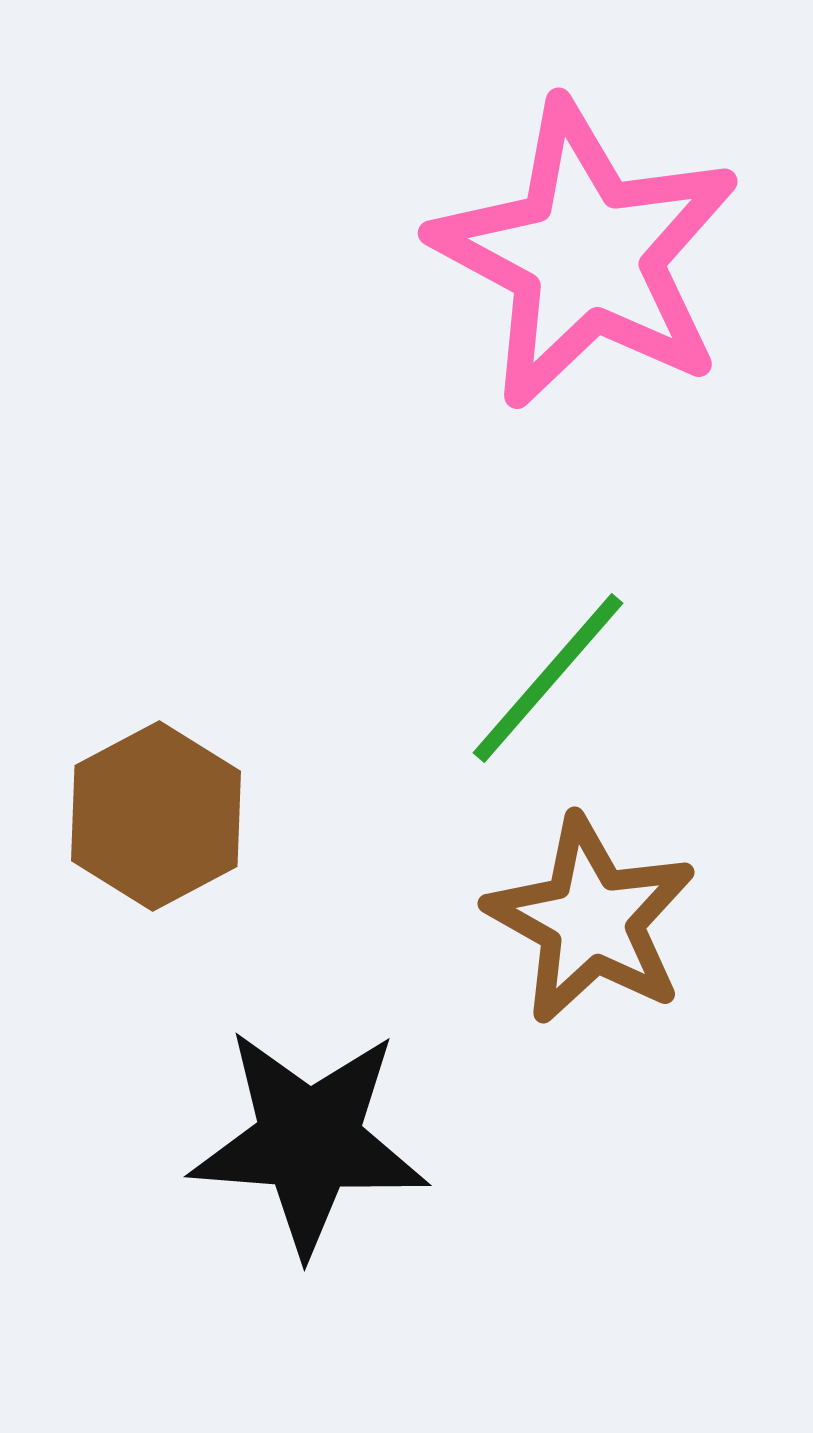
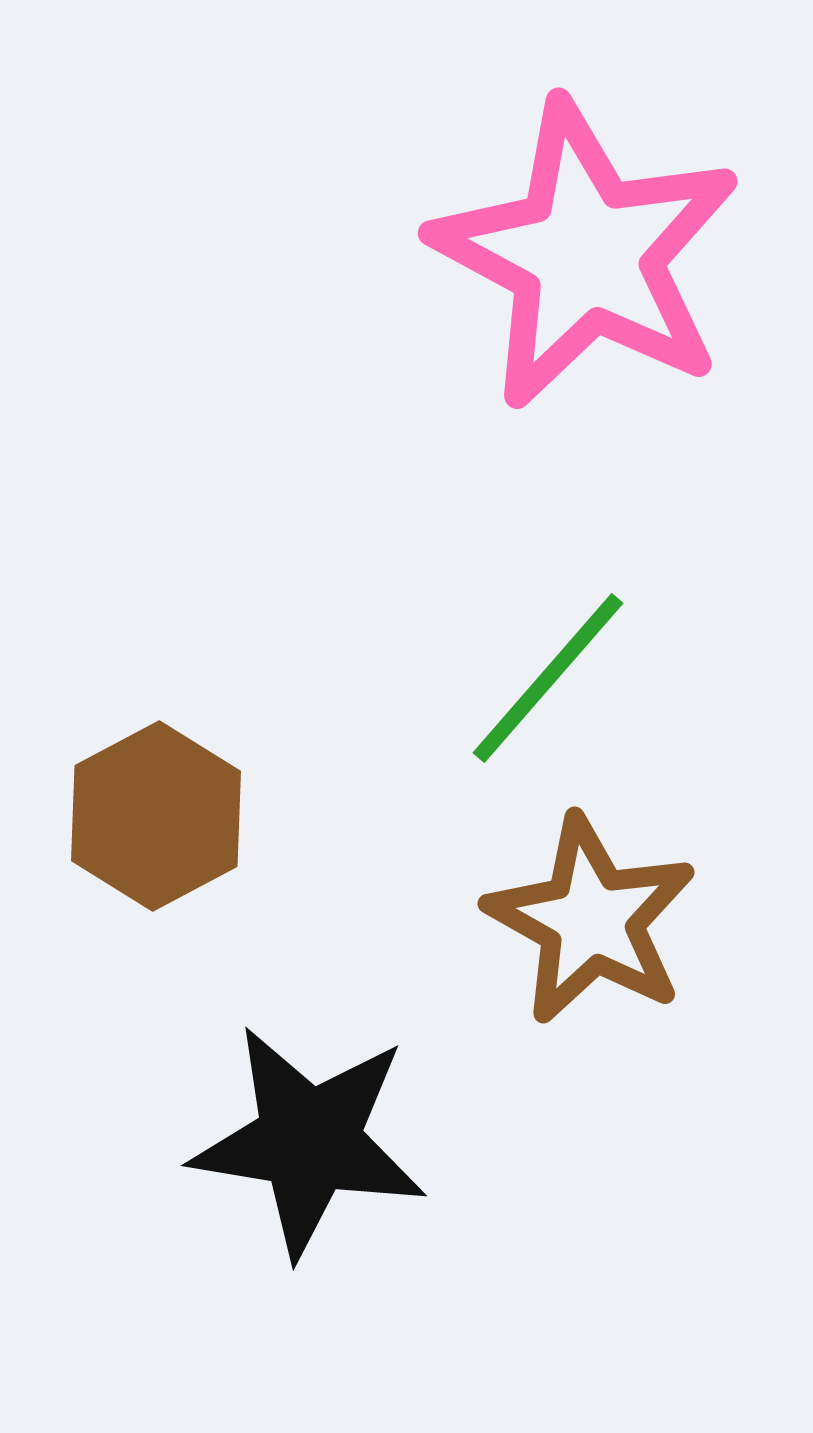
black star: rotated 5 degrees clockwise
